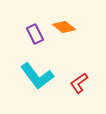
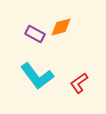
orange diamond: moved 3 px left; rotated 55 degrees counterclockwise
purple rectangle: rotated 36 degrees counterclockwise
